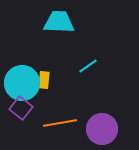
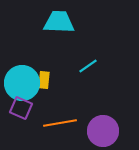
purple square: rotated 15 degrees counterclockwise
purple circle: moved 1 px right, 2 px down
